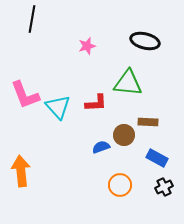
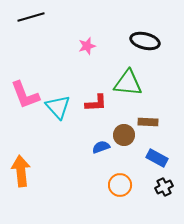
black line: moved 1 px left, 2 px up; rotated 64 degrees clockwise
